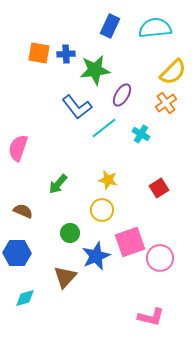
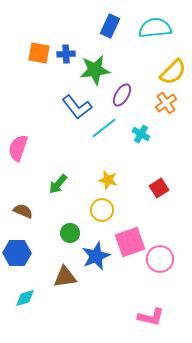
pink circle: moved 1 px down
brown triangle: rotated 40 degrees clockwise
